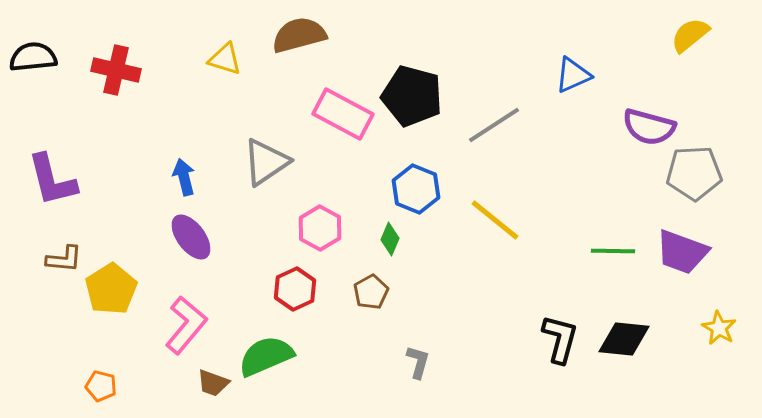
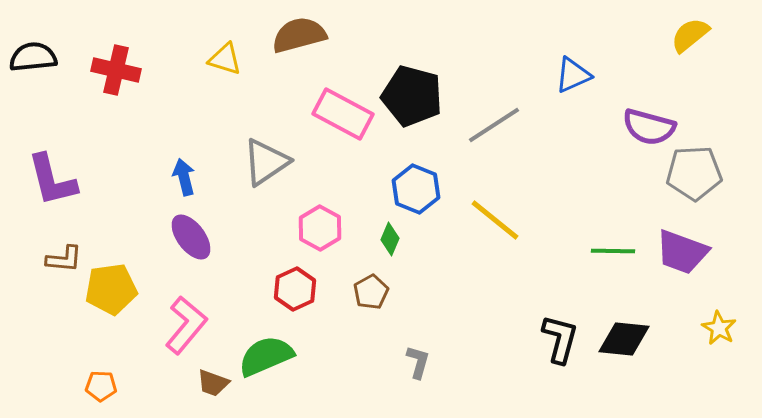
yellow pentagon: rotated 24 degrees clockwise
orange pentagon: rotated 12 degrees counterclockwise
